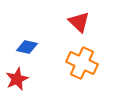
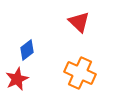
blue diamond: moved 3 px down; rotated 50 degrees counterclockwise
orange cross: moved 2 px left, 10 px down
